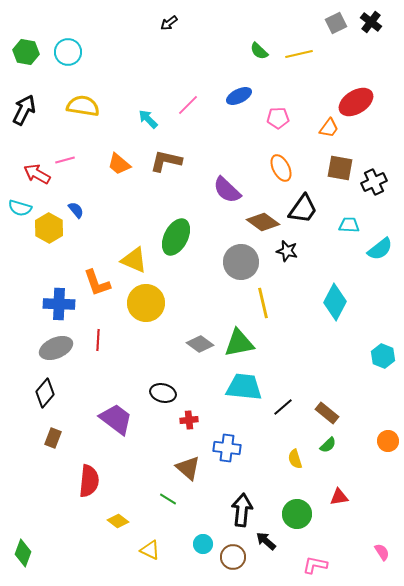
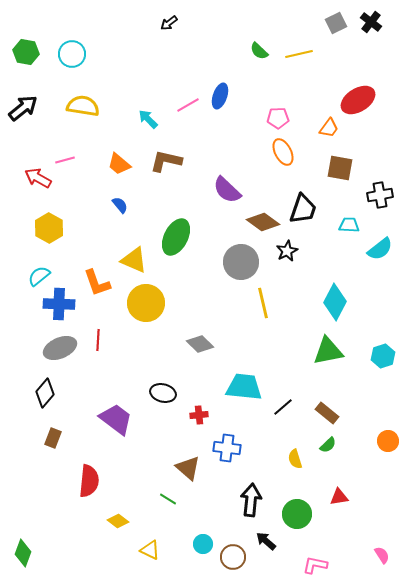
cyan circle at (68, 52): moved 4 px right, 2 px down
blue ellipse at (239, 96): moved 19 px left; rotated 45 degrees counterclockwise
red ellipse at (356, 102): moved 2 px right, 2 px up
pink line at (188, 105): rotated 15 degrees clockwise
black arrow at (24, 110): moved 1 px left, 2 px up; rotated 24 degrees clockwise
orange ellipse at (281, 168): moved 2 px right, 16 px up
red arrow at (37, 174): moved 1 px right, 4 px down
black cross at (374, 182): moved 6 px right, 13 px down; rotated 15 degrees clockwise
cyan semicircle at (20, 208): moved 19 px right, 68 px down; rotated 125 degrees clockwise
black trapezoid at (303, 209): rotated 16 degrees counterclockwise
blue semicircle at (76, 210): moved 44 px right, 5 px up
black star at (287, 251): rotated 30 degrees clockwise
green triangle at (239, 343): moved 89 px right, 8 px down
gray diamond at (200, 344): rotated 8 degrees clockwise
gray ellipse at (56, 348): moved 4 px right
cyan hexagon at (383, 356): rotated 20 degrees clockwise
red cross at (189, 420): moved 10 px right, 5 px up
black arrow at (242, 510): moved 9 px right, 10 px up
pink semicircle at (382, 552): moved 3 px down
